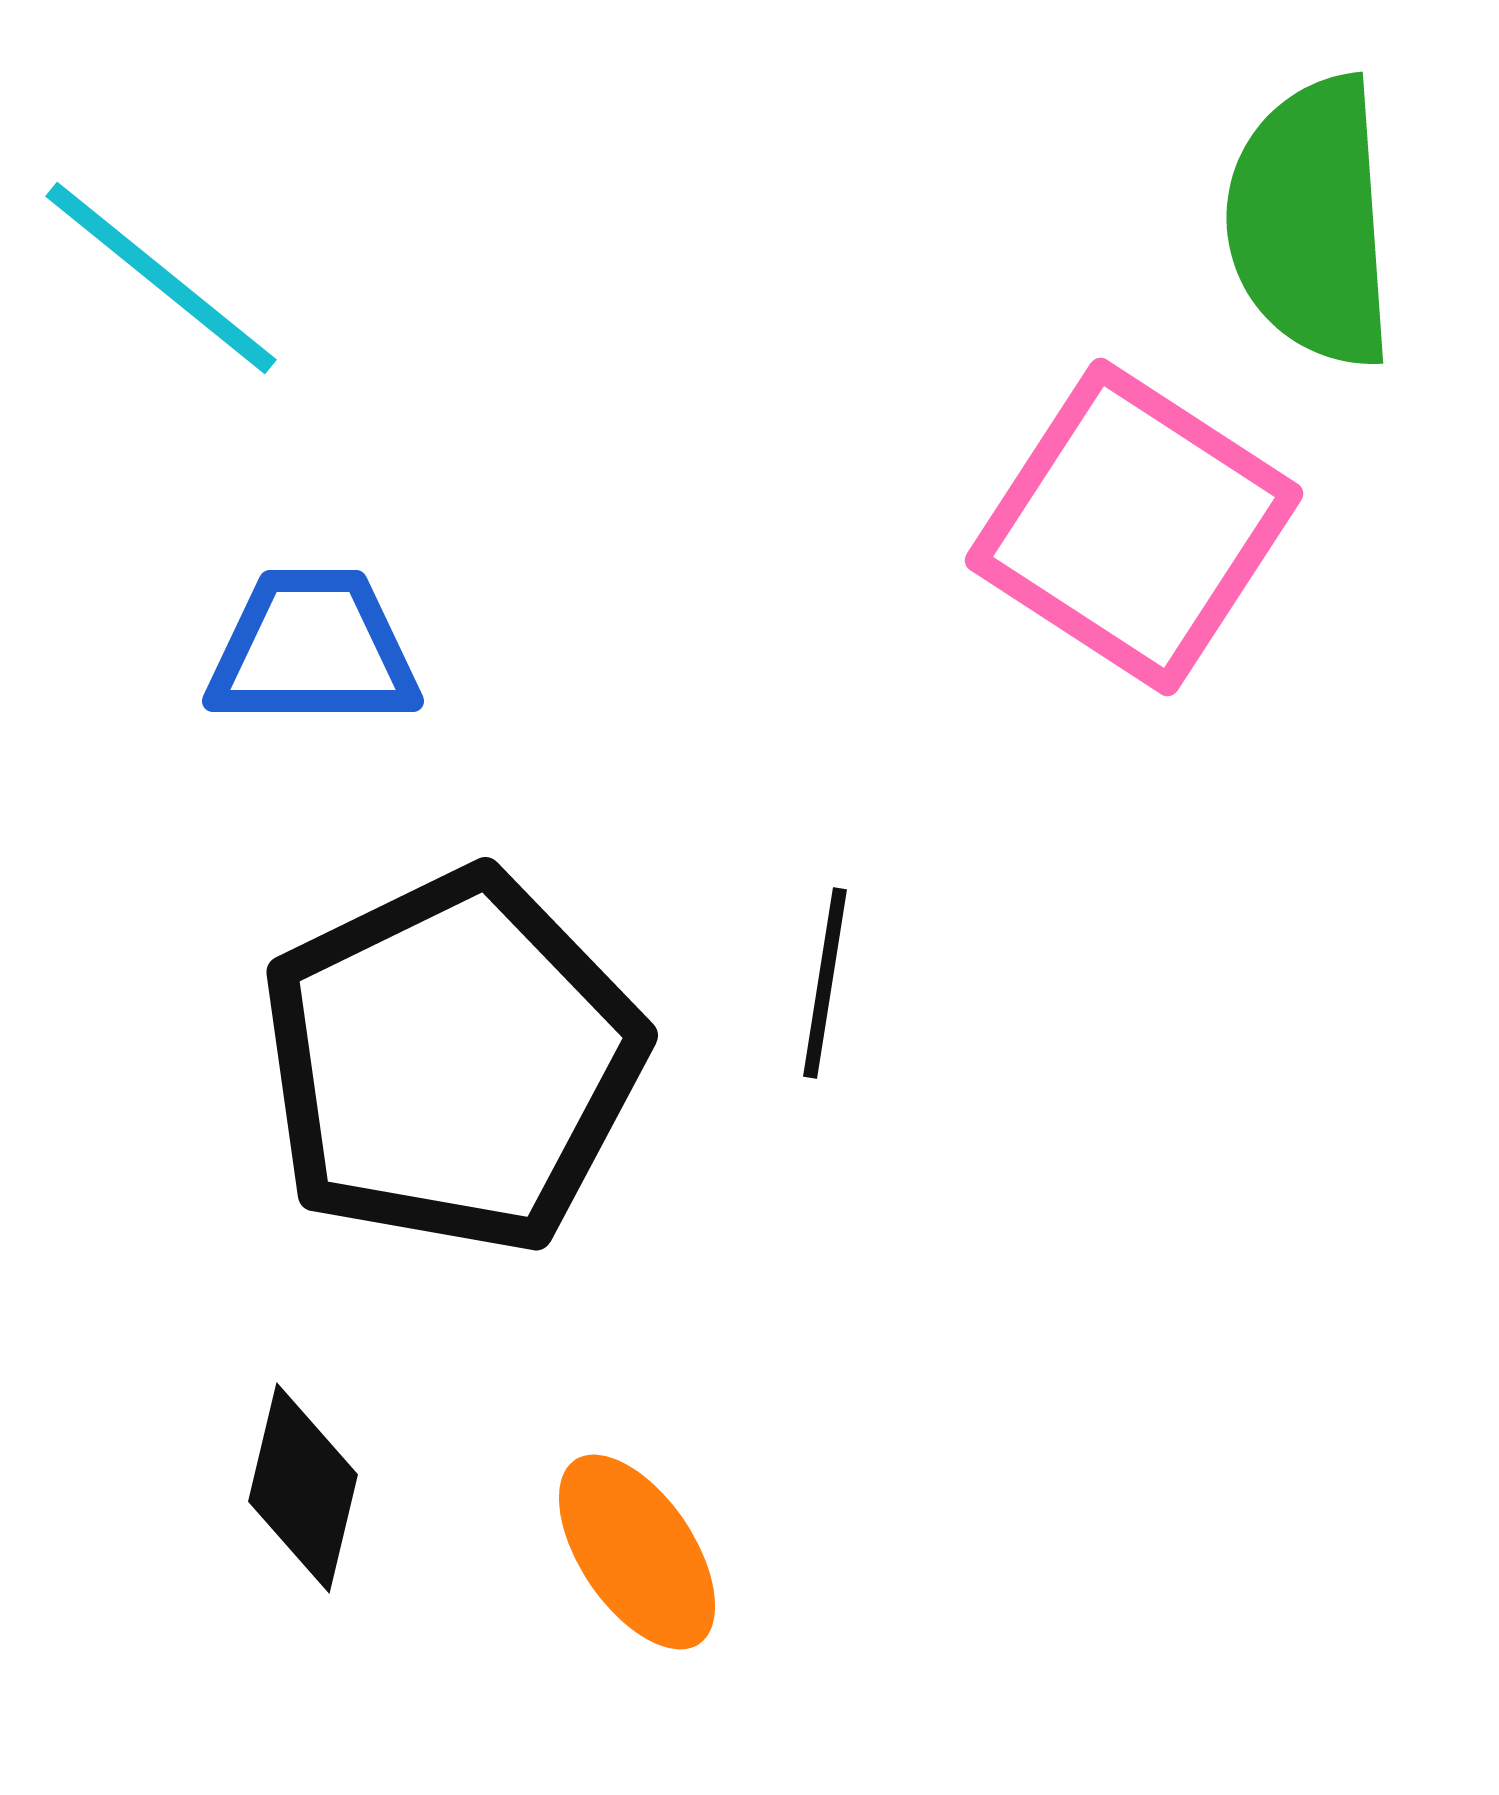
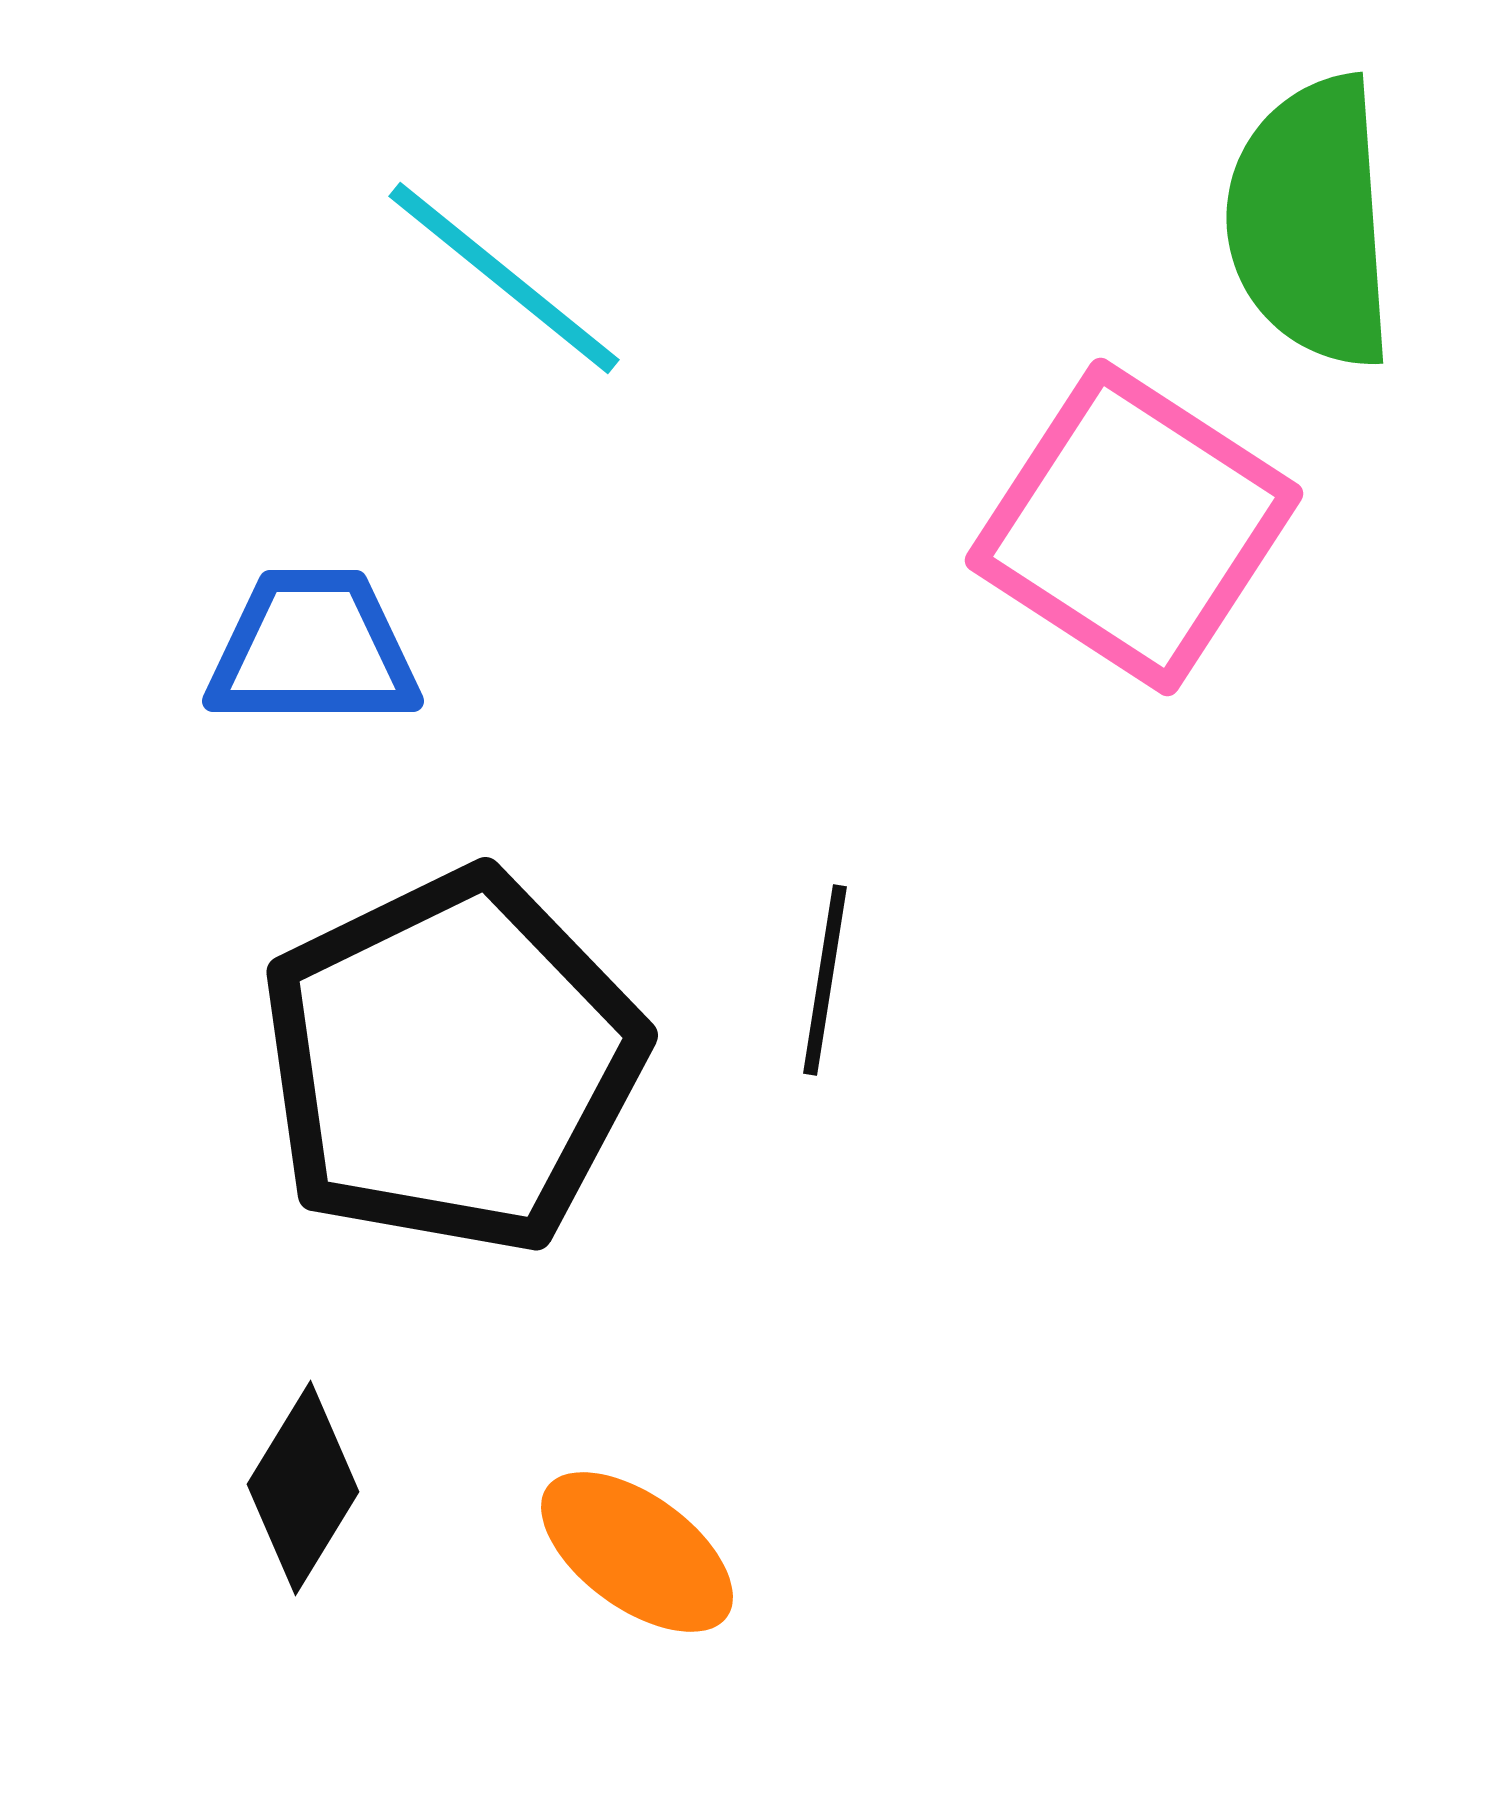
cyan line: moved 343 px right
black line: moved 3 px up
black diamond: rotated 18 degrees clockwise
orange ellipse: rotated 20 degrees counterclockwise
